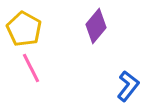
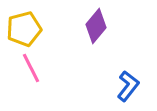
yellow pentagon: rotated 28 degrees clockwise
